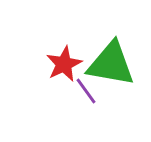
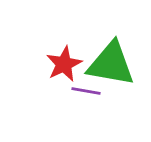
purple line: rotated 44 degrees counterclockwise
